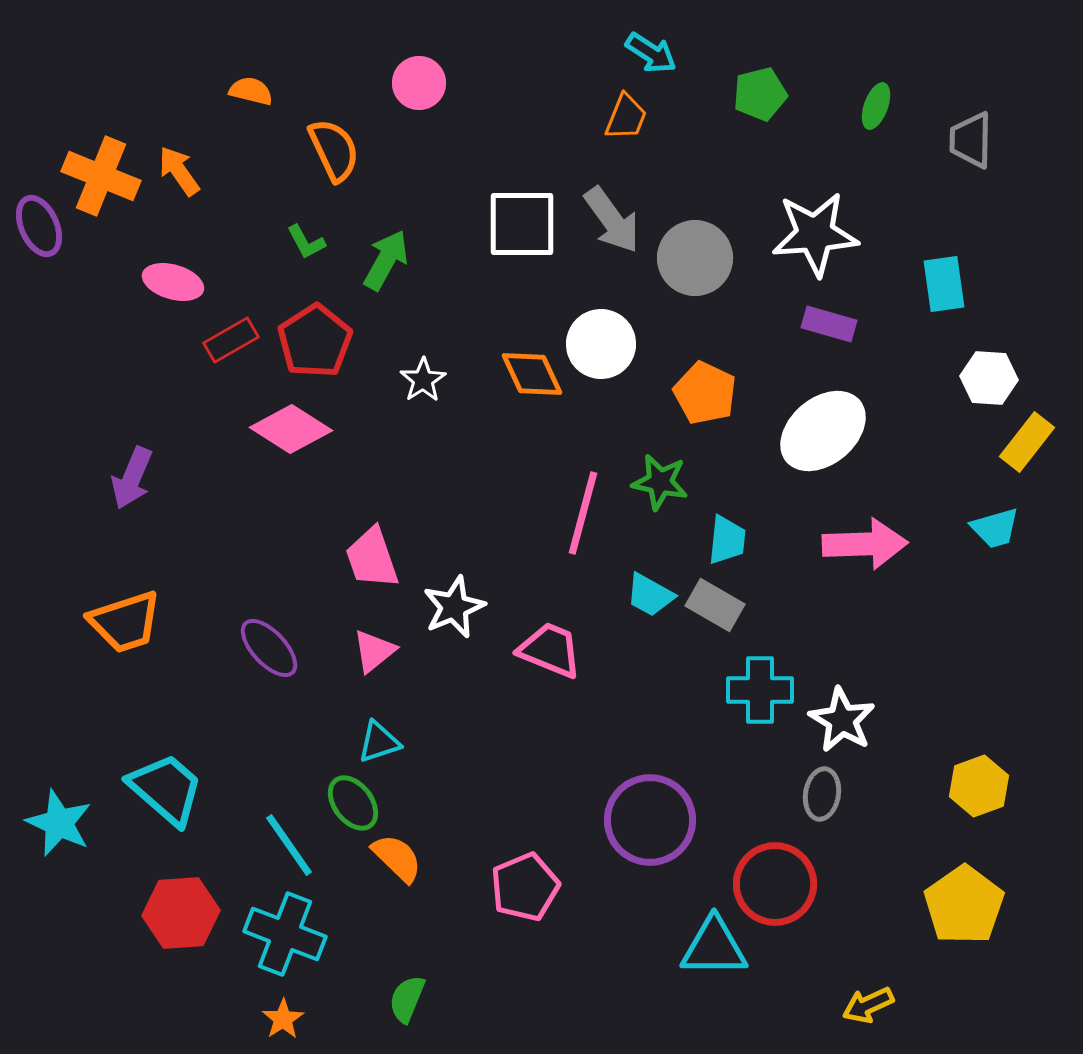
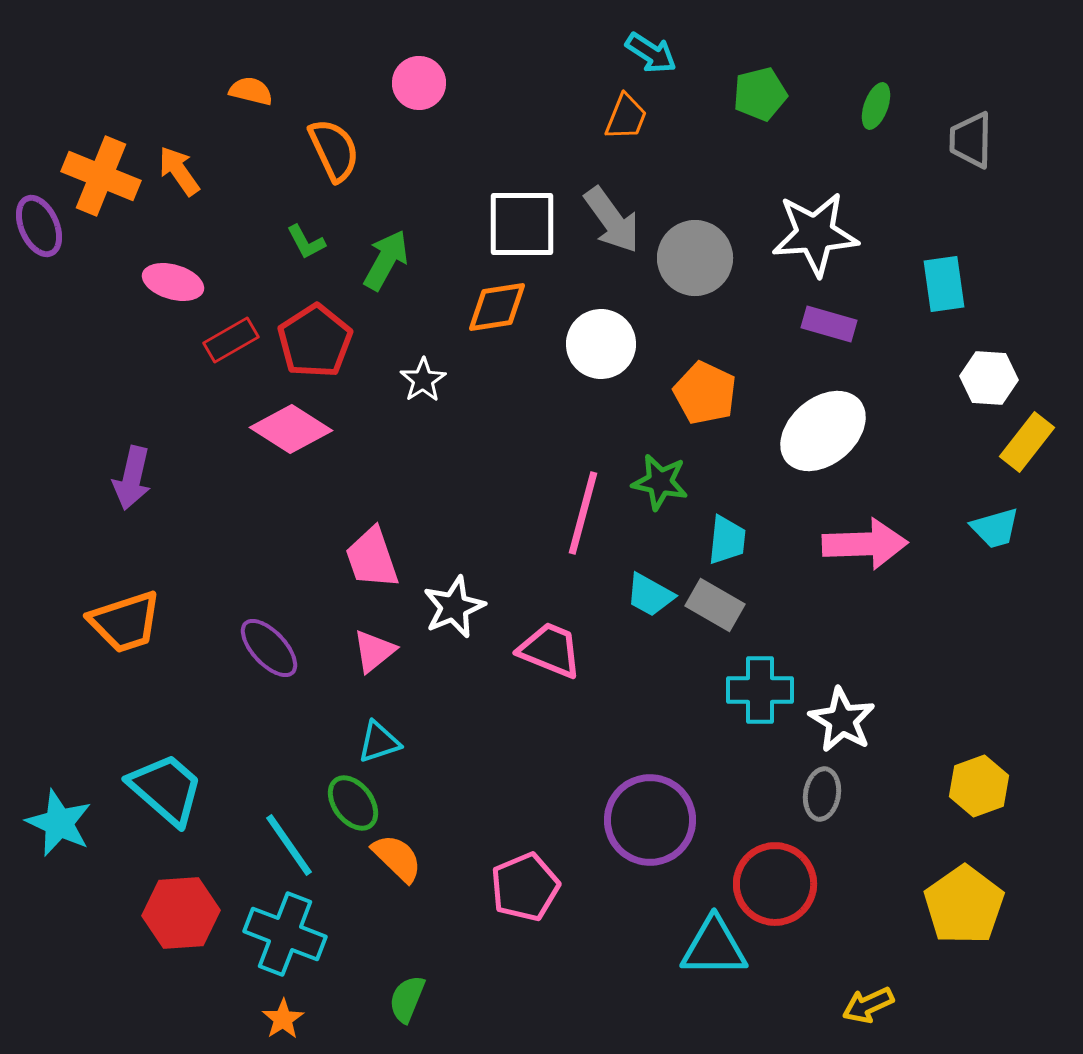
orange diamond at (532, 374): moved 35 px left, 67 px up; rotated 74 degrees counterclockwise
purple arrow at (132, 478): rotated 10 degrees counterclockwise
